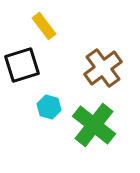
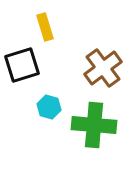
yellow rectangle: moved 1 px right, 1 px down; rotated 20 degrees clockwise
green cross: rotated 33 degrees counterclockwise
